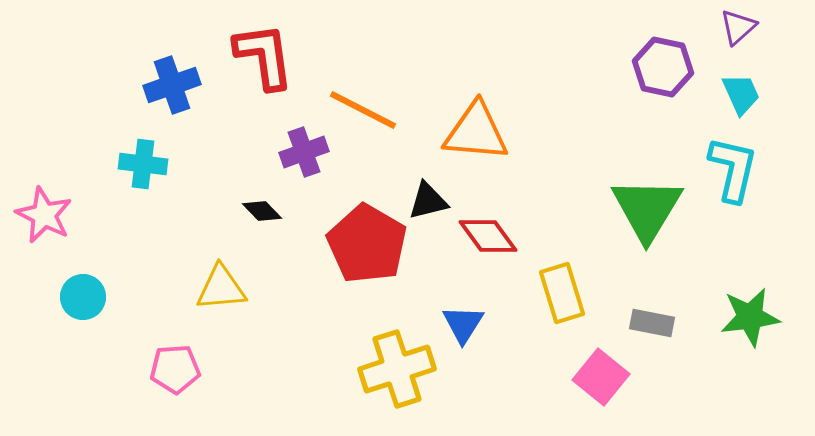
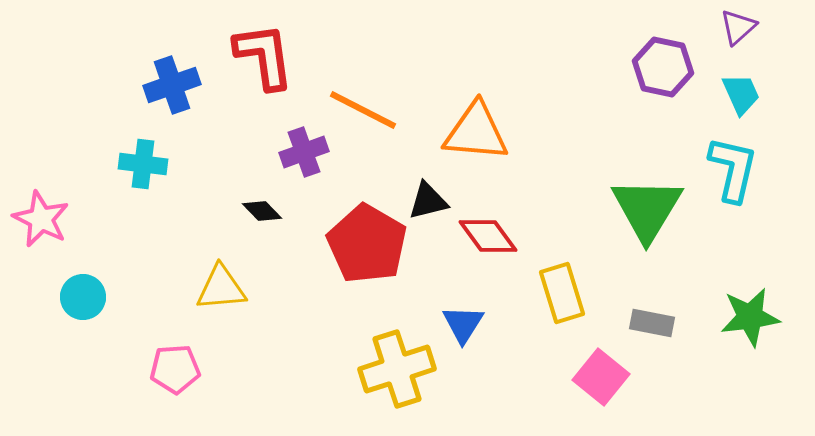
pink star: moved 3 px left, 4 px down
